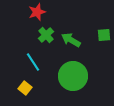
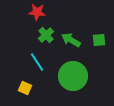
red star: rotated 24 degrees clockwise
green square: moved 5 px left, 5 px down
cyan line: moved 4 px right
yellow square: rotated 16 degrees counterclockwise
